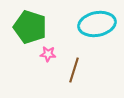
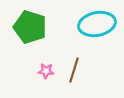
pink star: moved 2 px left, 17 px down
